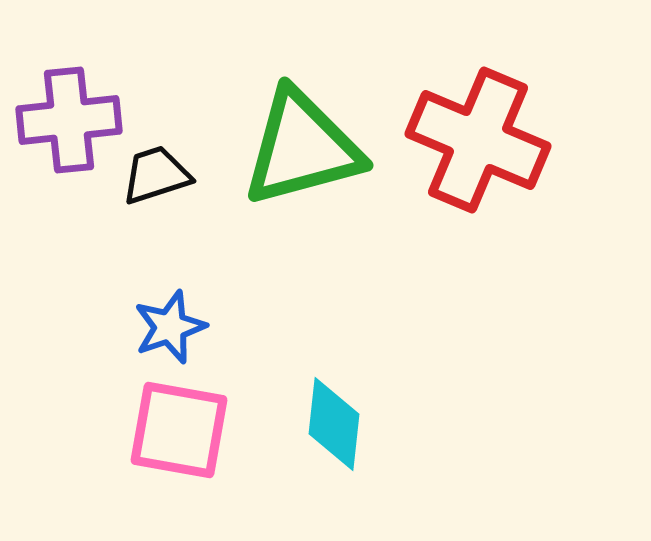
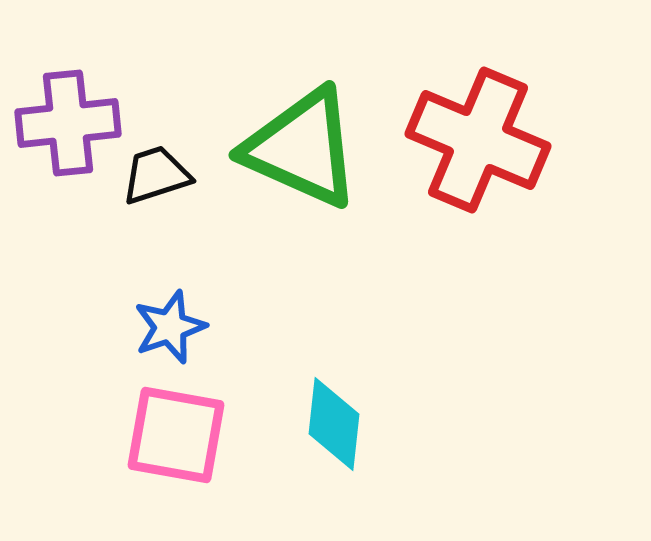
purple cross: moved 1 px left, 3 px down
green triangle: rotated 39 degrees clockwise
pink square: moved 3 px left, 5 px down
